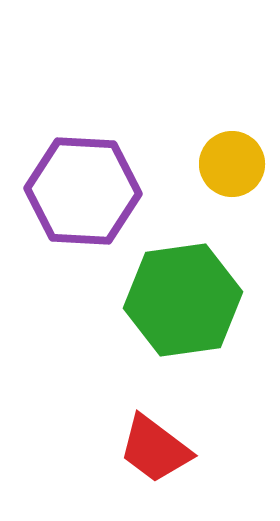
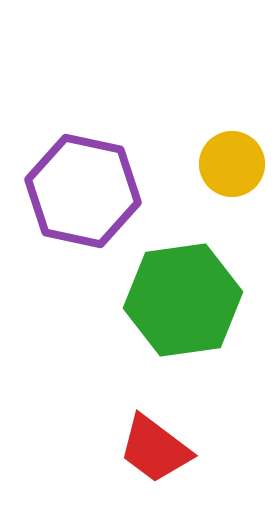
purple hexagon: rotated 9 degrees clockwise
